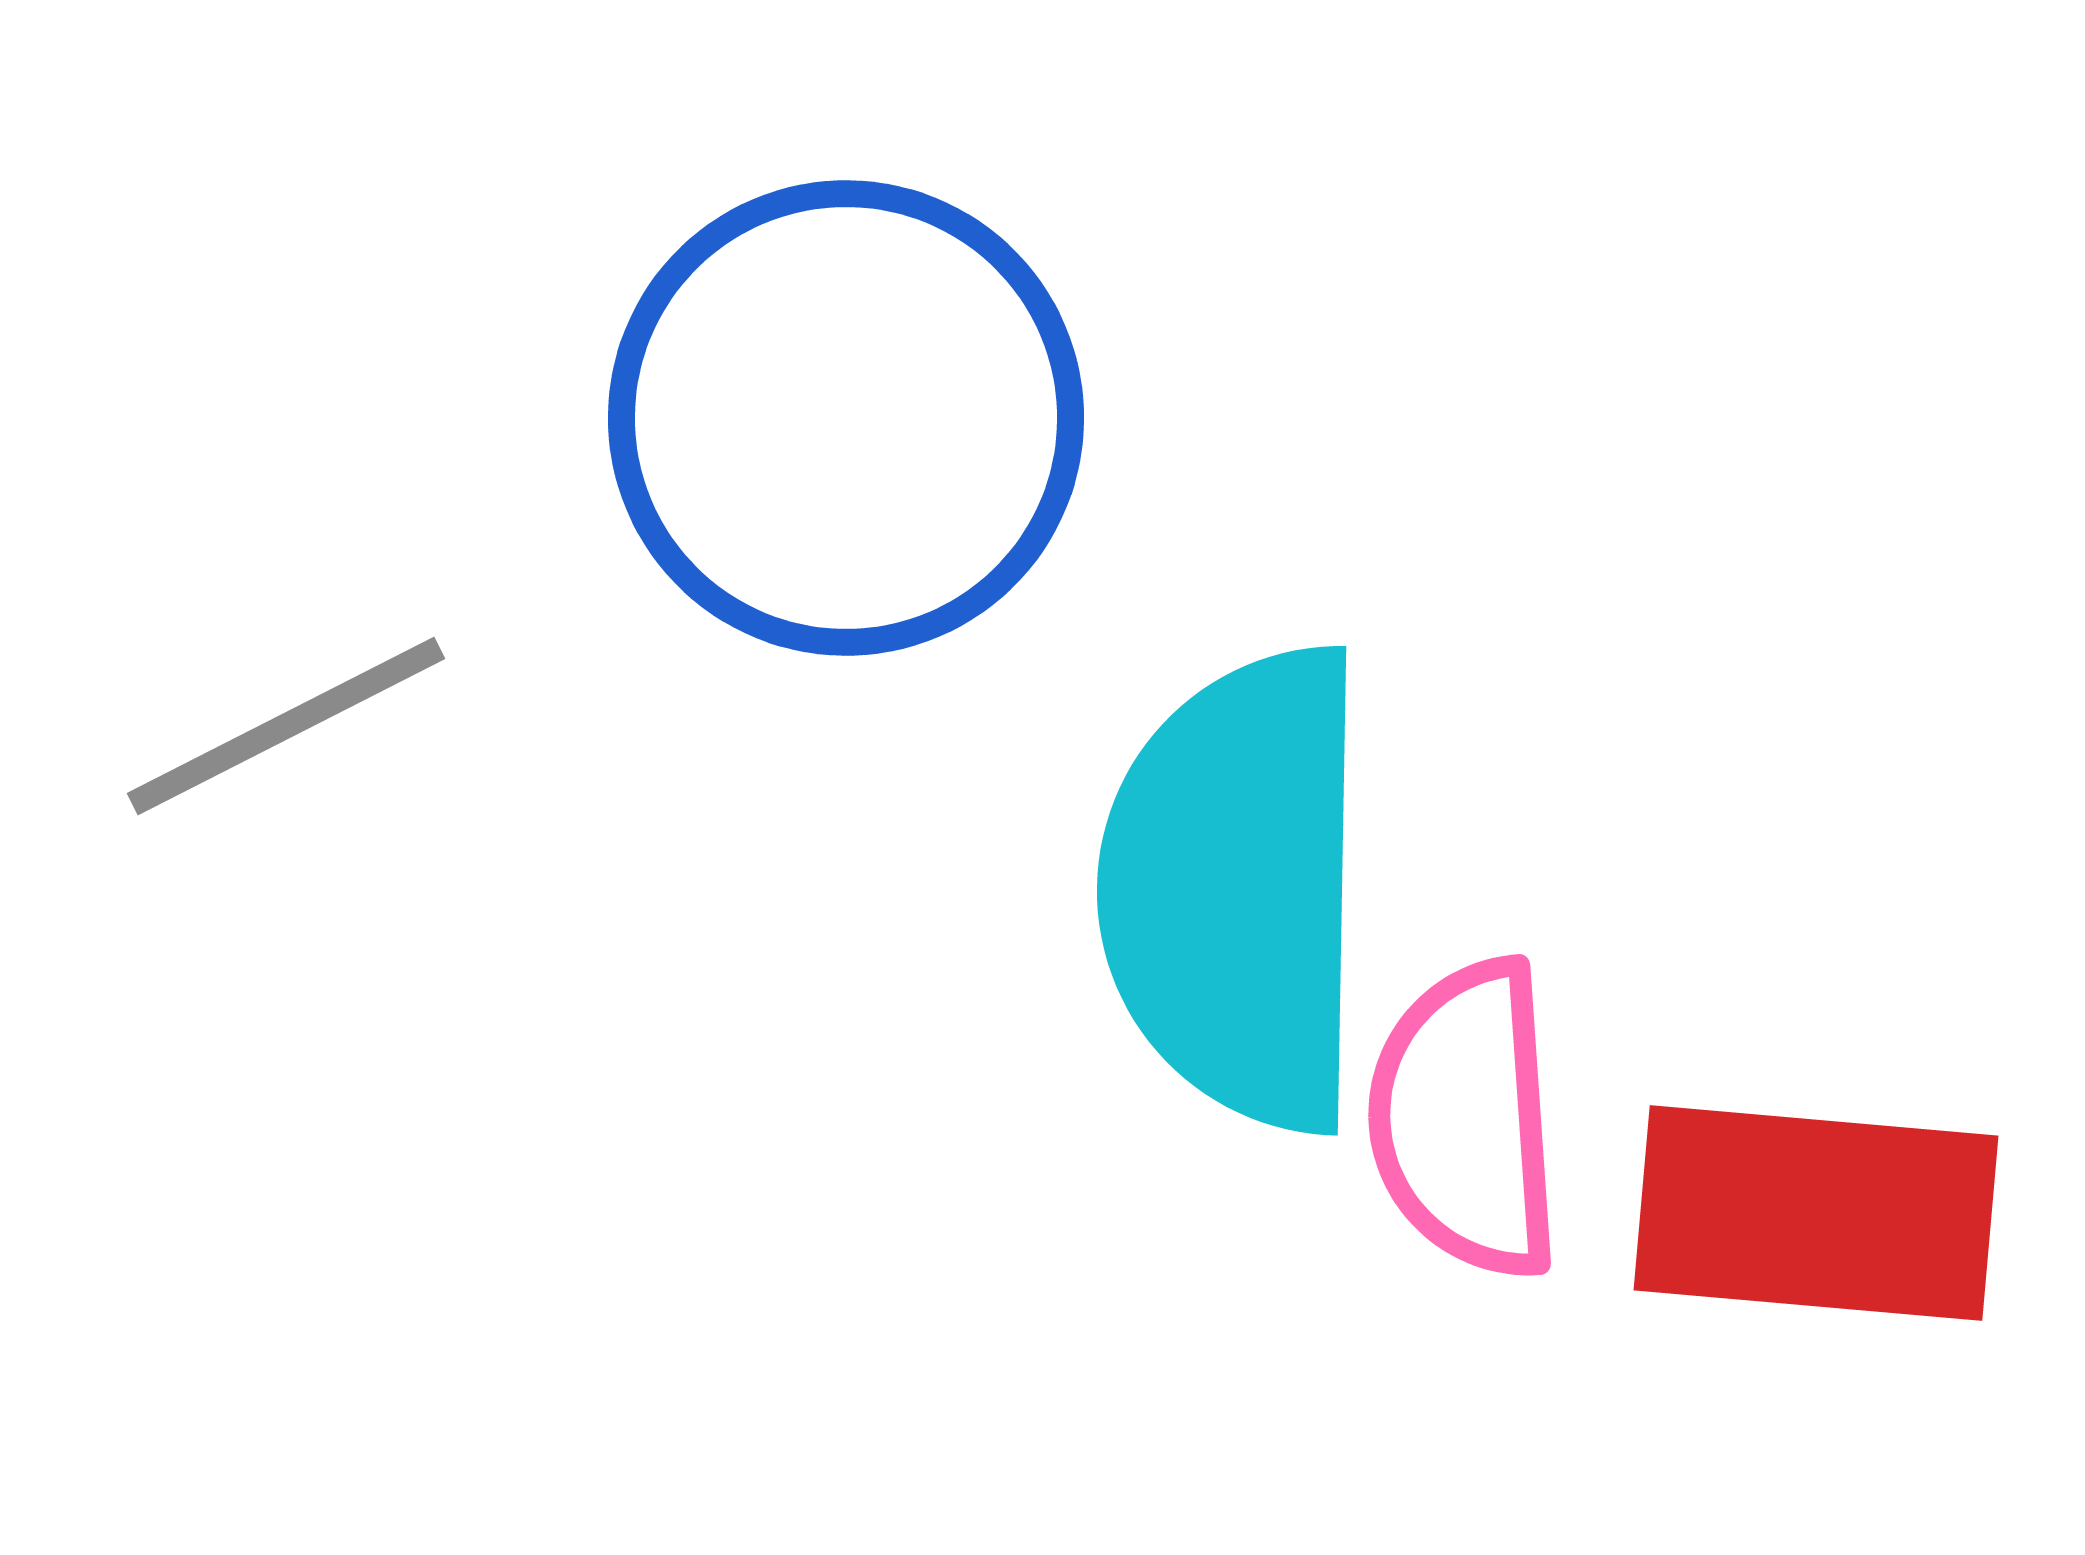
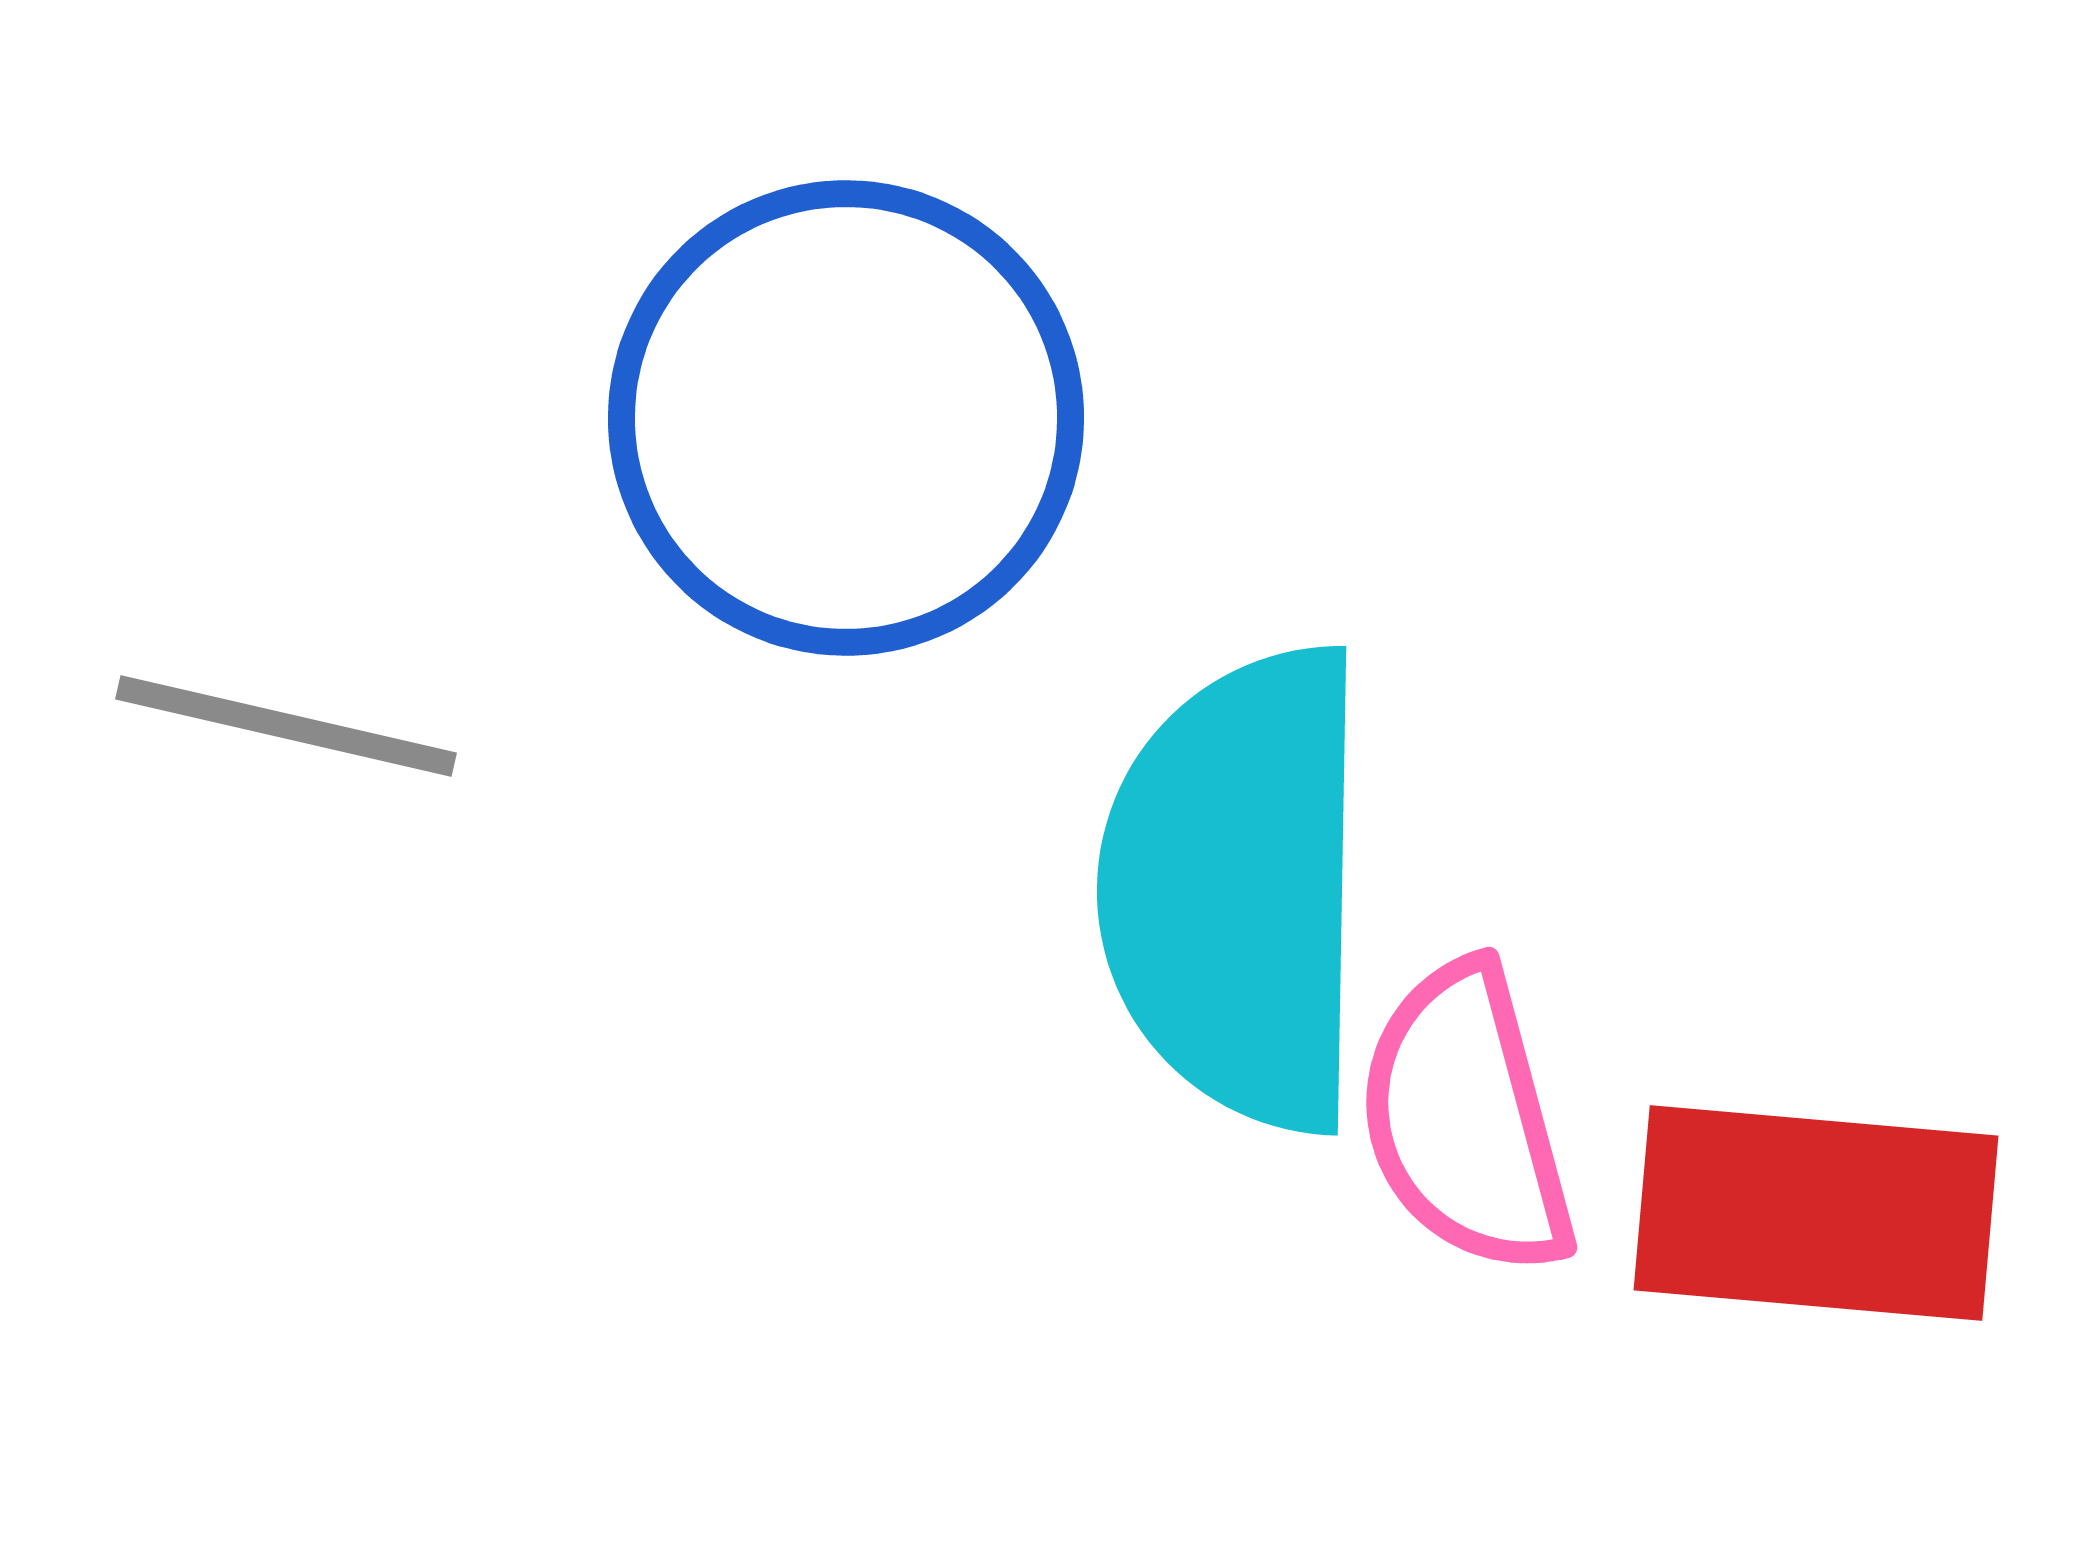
gray line: rotated 40 degrees clockwise
pink semicircle: rotated 11 degrees counterclockwise
